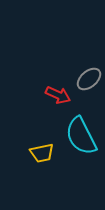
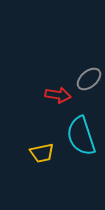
red arrow: rotated 15 degrees counterclockwise
cyan semicircle: rotated 9 degrees clockwise
